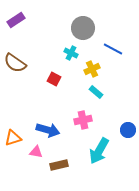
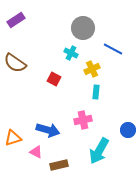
cyan rectangle: rotated 56 degrees clockwise
pink triangle: rotated 16 degrees clockwise
